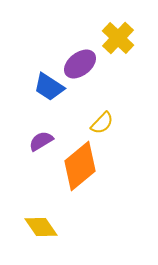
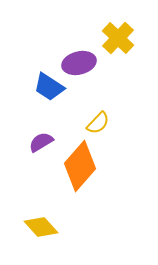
purple ellipse: moved 1 px left, 1 px up; rotated 24 degrees clockwise
yellow semicircle: moved 4 px left
purple semicircle: moved 1 px down
orange diamond: rotated 9 degrees counterclockwise
yellow diamond: rotated 8 degrees counterclockwise
